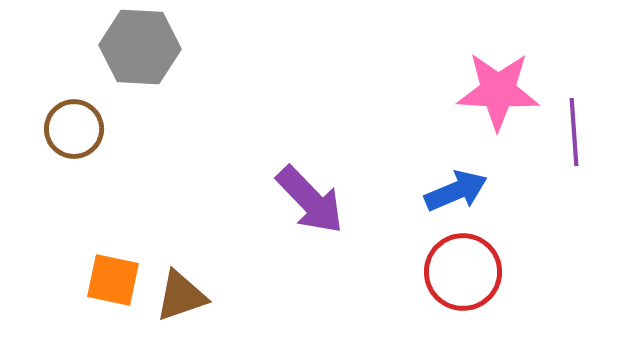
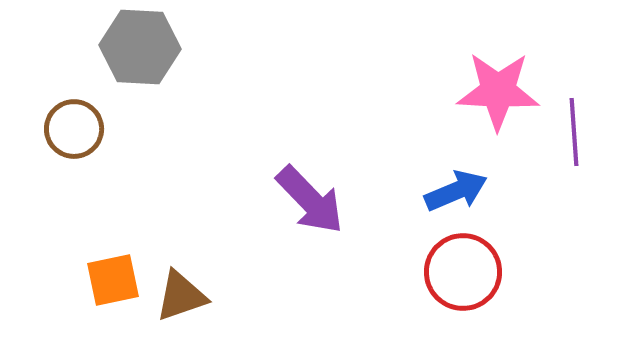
orange square: rotated 24 degrees counterclockwise
